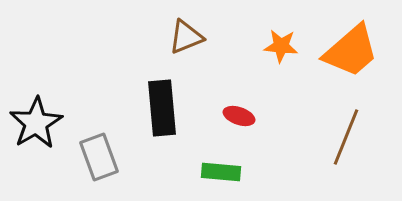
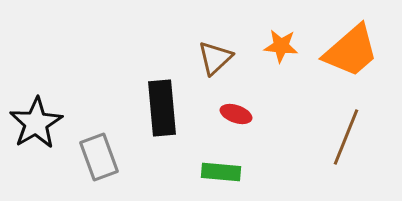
brown triangle: moved 29 px right, 21 px down; rotated 21 degrees counterclockwise
red ellipse: moved 3 px left, 2 px up
